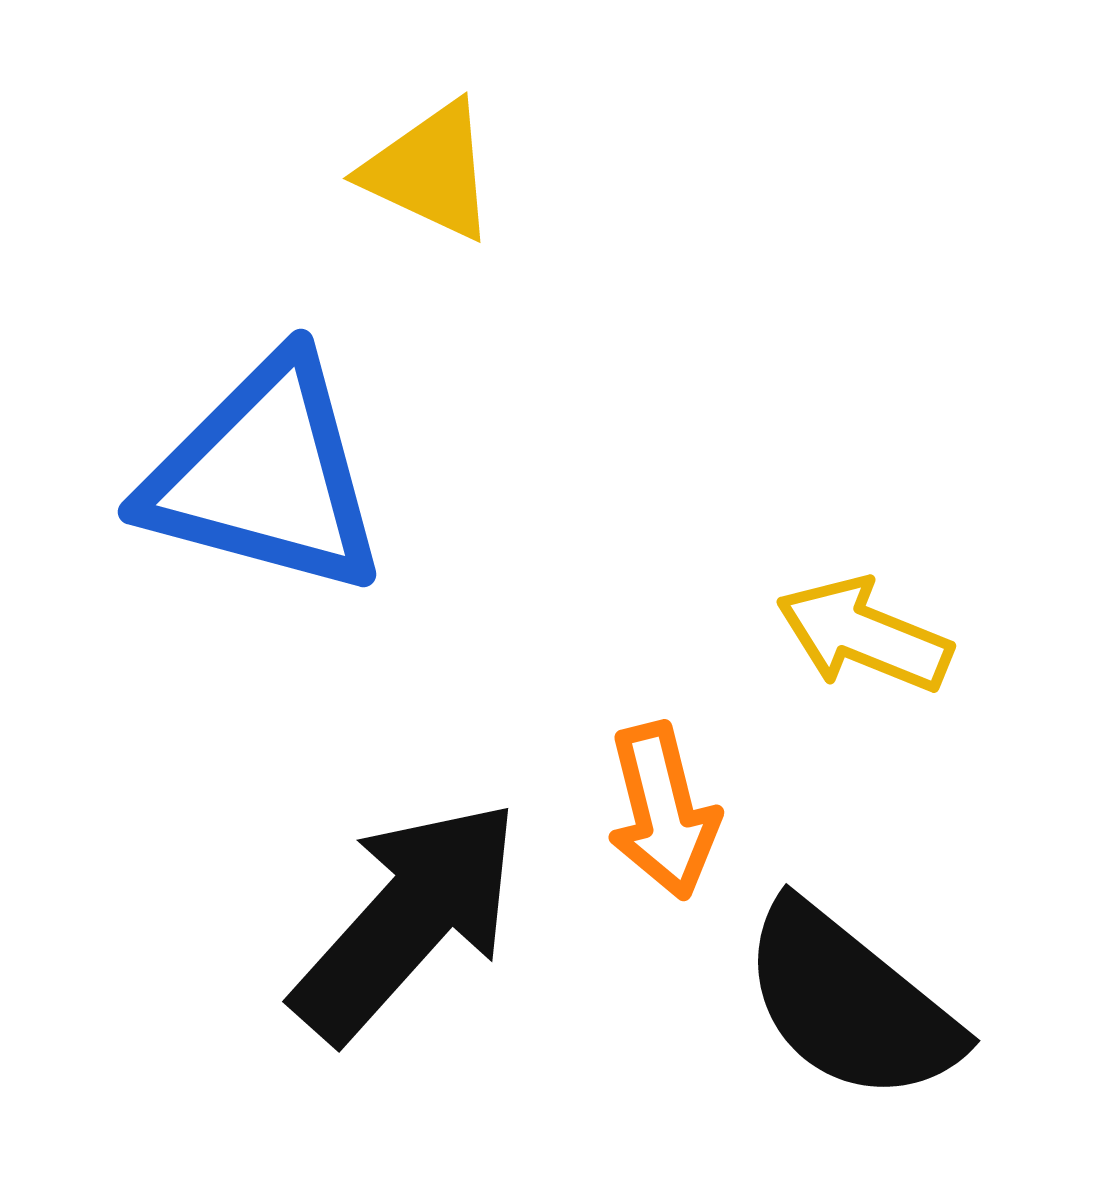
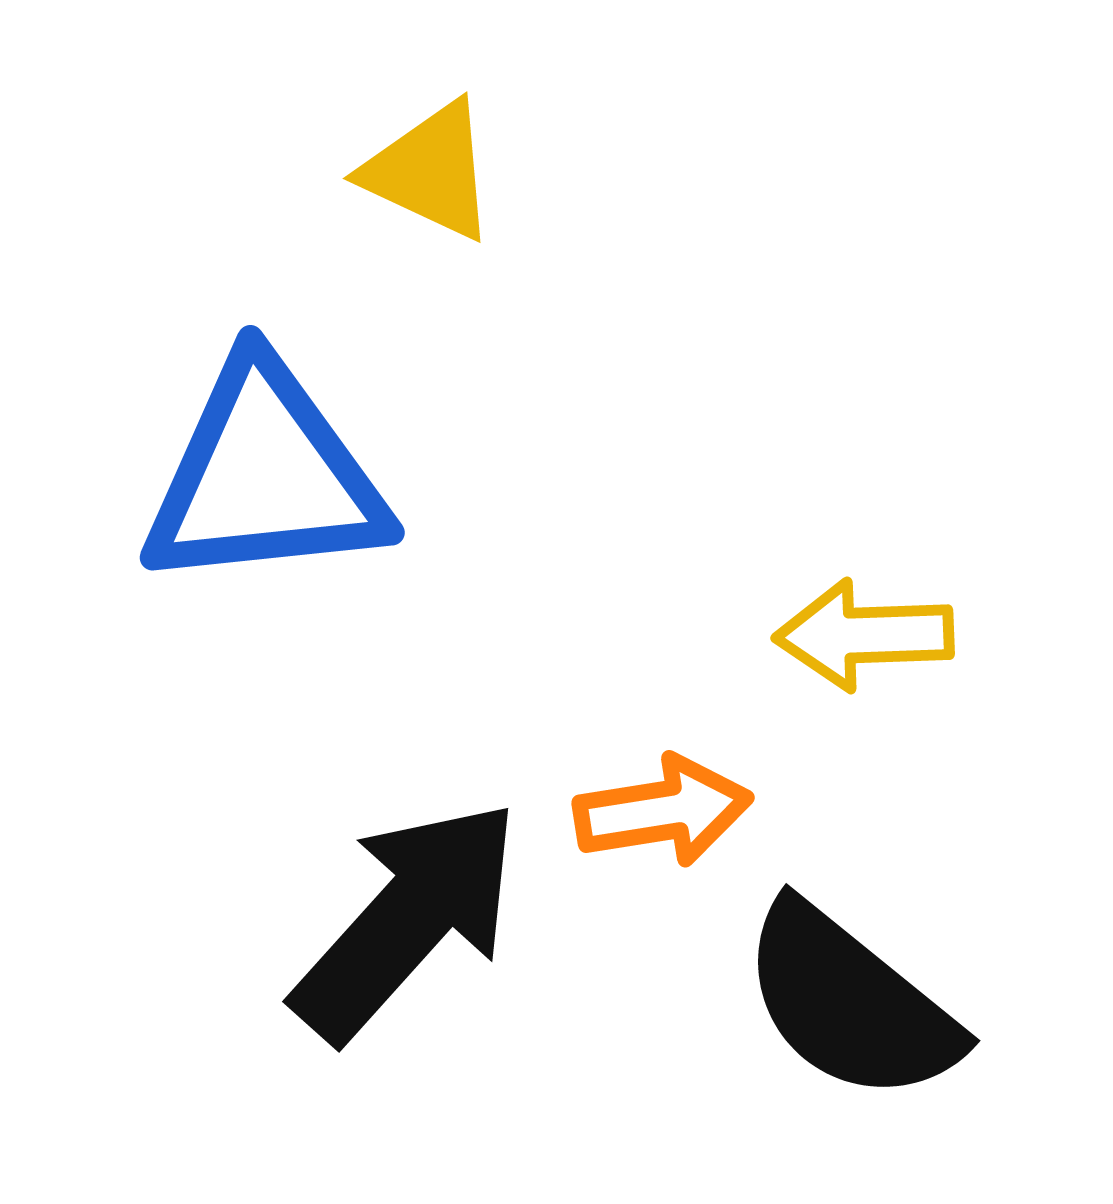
blue triangle: rotated 21 degrees counterclockwise
yellow arrow: rotated 24 degrees counterclockwise
orange arrow: rotated 85 degrees counterclockwise
